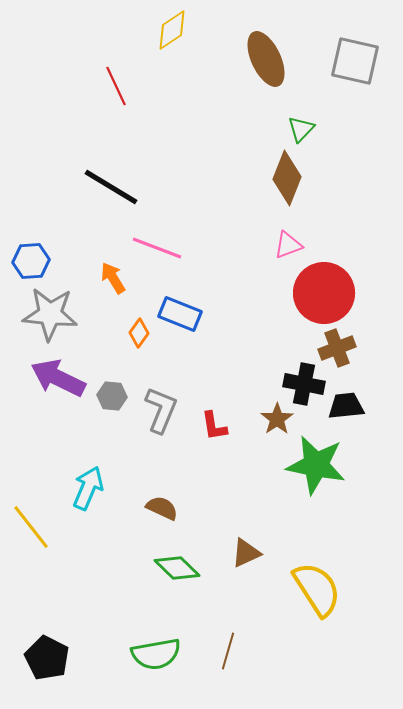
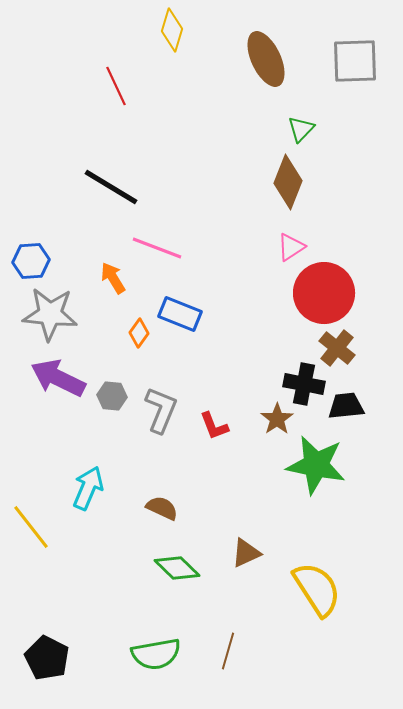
yellow diamond: rotated 39 degrees counterclockwise
gray square: rotated 15 degrees counterclockwise
brown diamond: moved 1 px right, 4 px down
pink triangle: moved 3 px right, 2 px down; rotated 12 degrees counterclockwise
brown cross: rotated 30 degrees counterclockwise
red L-shape: rotated 12 degrees counterclockwise
